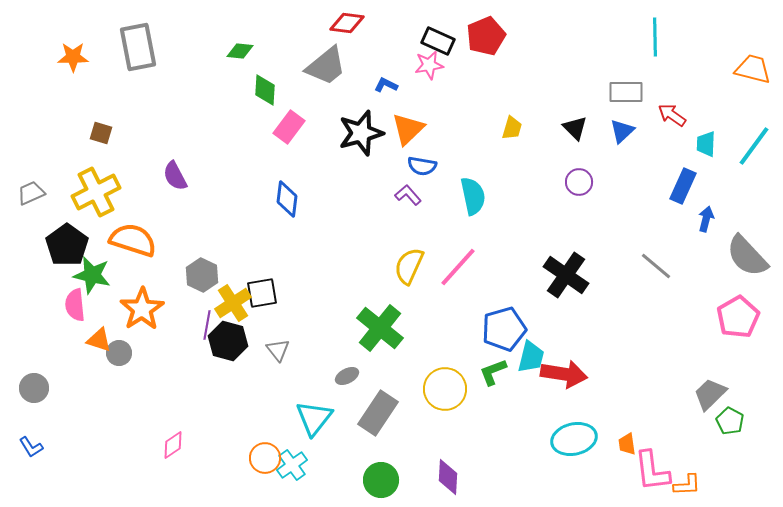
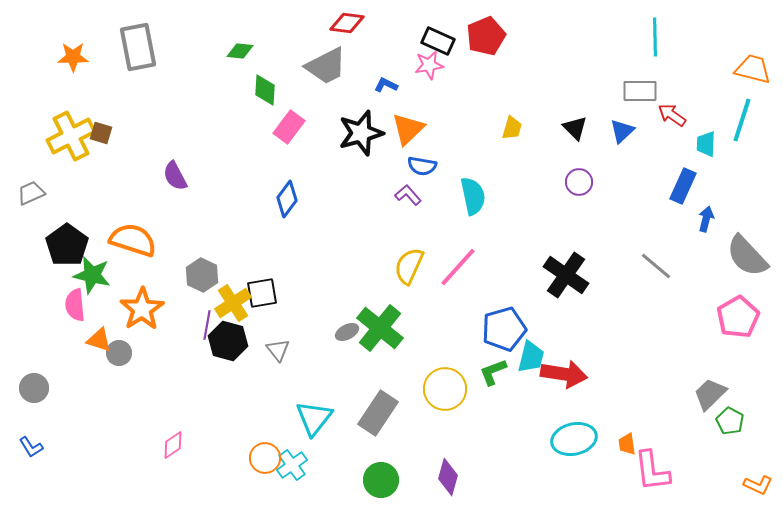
gray trapezoid at (326, 66): rotated 12 degrees clockwise
gray rectangle at (626, 92): moved 14 px right, 1 px up
cyan line at (754, 146): moved 12 px left, 26 px up; rotated 18 degrees counterclockwise
yellow cross at (96, 192): moved 25 px left, 56 px up
blue diamond at (287, 199): rotated 30 degrees clockwise
gray ellipse at (347, 376): moved 44 px up
purple diamond at (448, 477): rotated 12 degrees clockwise
orange L-shape at (687, 485): moved 71 px right; rotated 28 degrees clockwise
